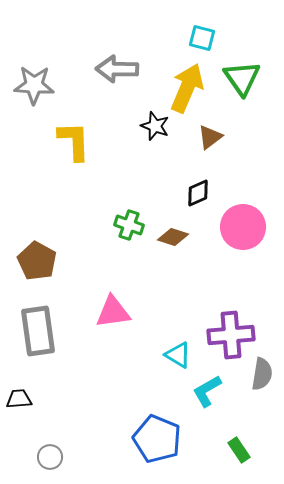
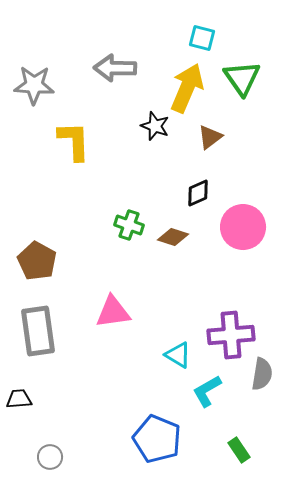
gray arrow: moved 2 px left, 1 px up
